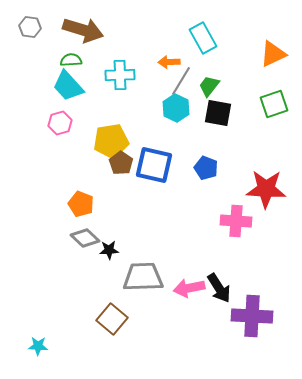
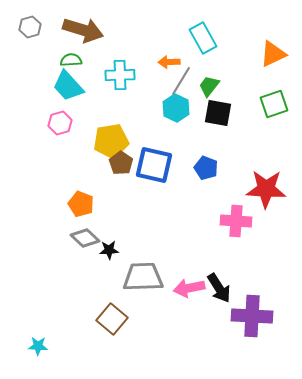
gray hexagon: rotated 25 degrees counterclockwise
